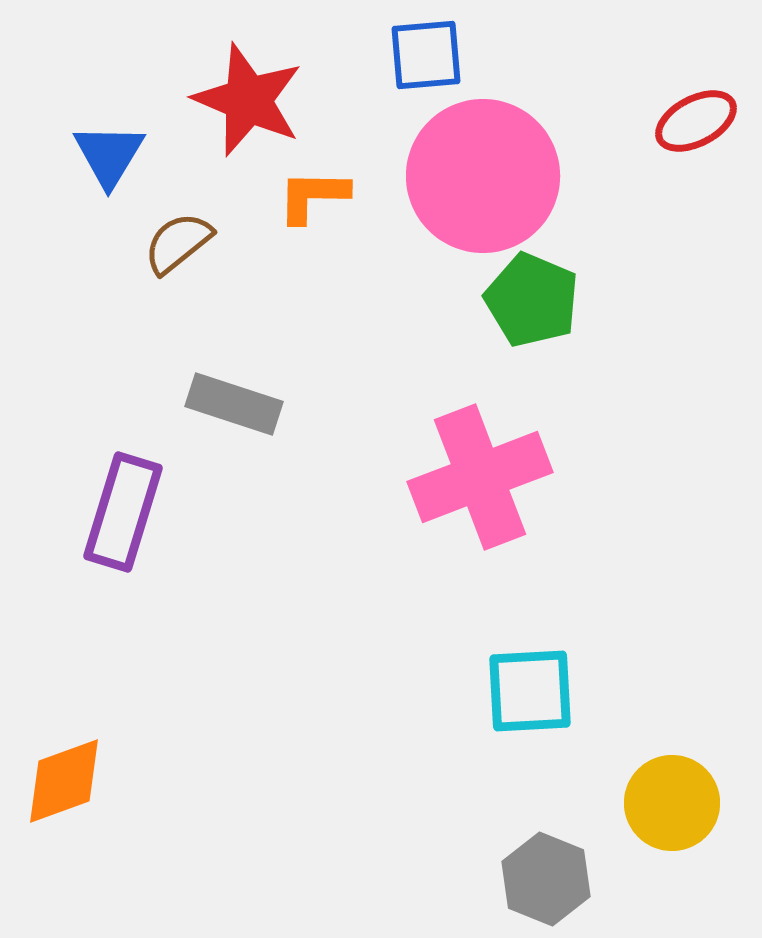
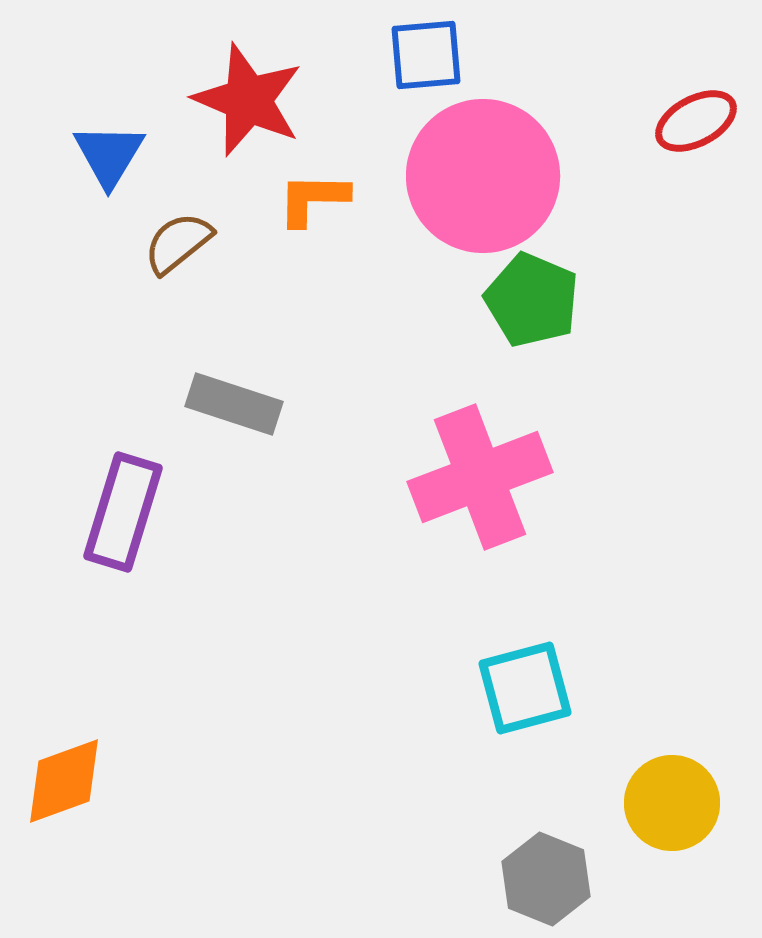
orange L-shape: moved 3 px down
cyan square: moved 5 px left, 3 px up; rotated 12 degrees counterclockwise
